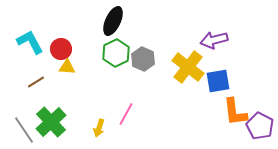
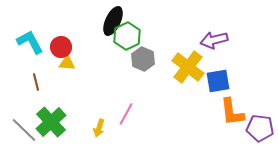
red circle: moved 2 px up
green hexagon: moved 11 px right, 17 px up
yellow triangle: moved 4 px up
brown line: rotated 72 degrees counterclockwise
orange L-shape: moved 3 px left
purple pentagon: moved 2 px down; rotated 20 degrees counterclockwise
gray line: rotated 12 degrees counterclockwise
